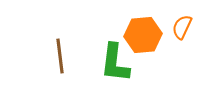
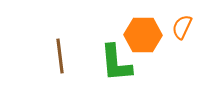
orange hexagon: rotated 6 degrees clockwise
green L-shape: moved 1 px right; rotated 12 degrees counterclockwise
